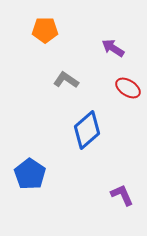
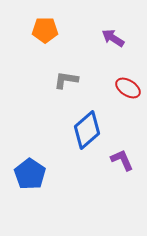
purple arrow: moved 10 px up
gray L-shape: rotated 25 degrees counterclockwise
purple L-shape: moved 35 px up
